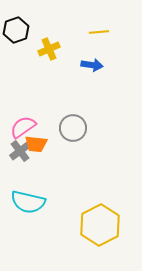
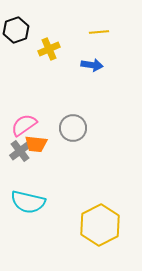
pink semicircle: moved 1 px right, 2 px up
